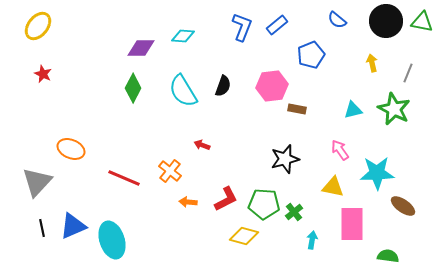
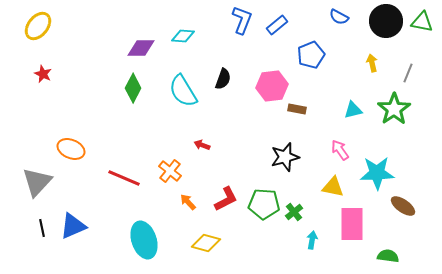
blue semicircle: moved 2 px right, 3 px up; rotated 12 degrees counterclockwise
blue L-shape: moved 7 px up
black semicircle: moved 7 px up
green star: rotated 12 degrees clockwise
black star: moved 2 px up
orange arrow: rotated 42 degrees clockwise
yellow diamond: moved 38 px left, 7 px down
cyan ellipse: moved 32 px right
